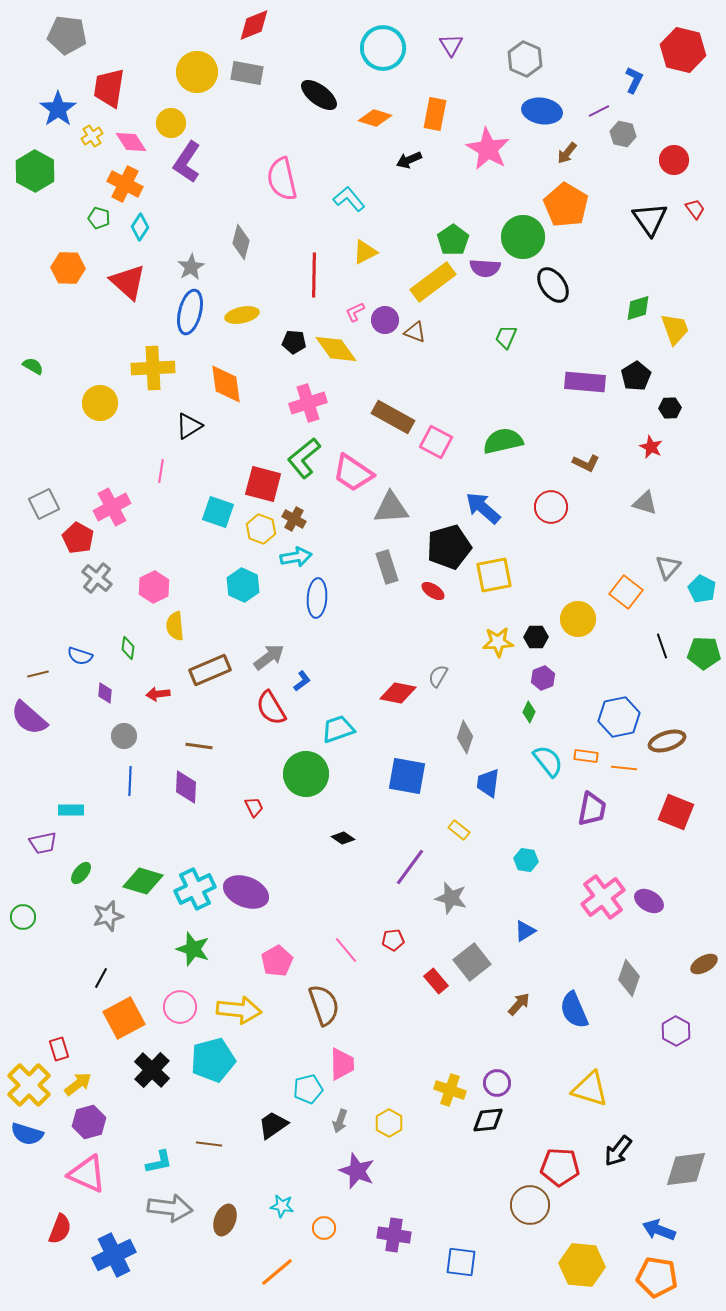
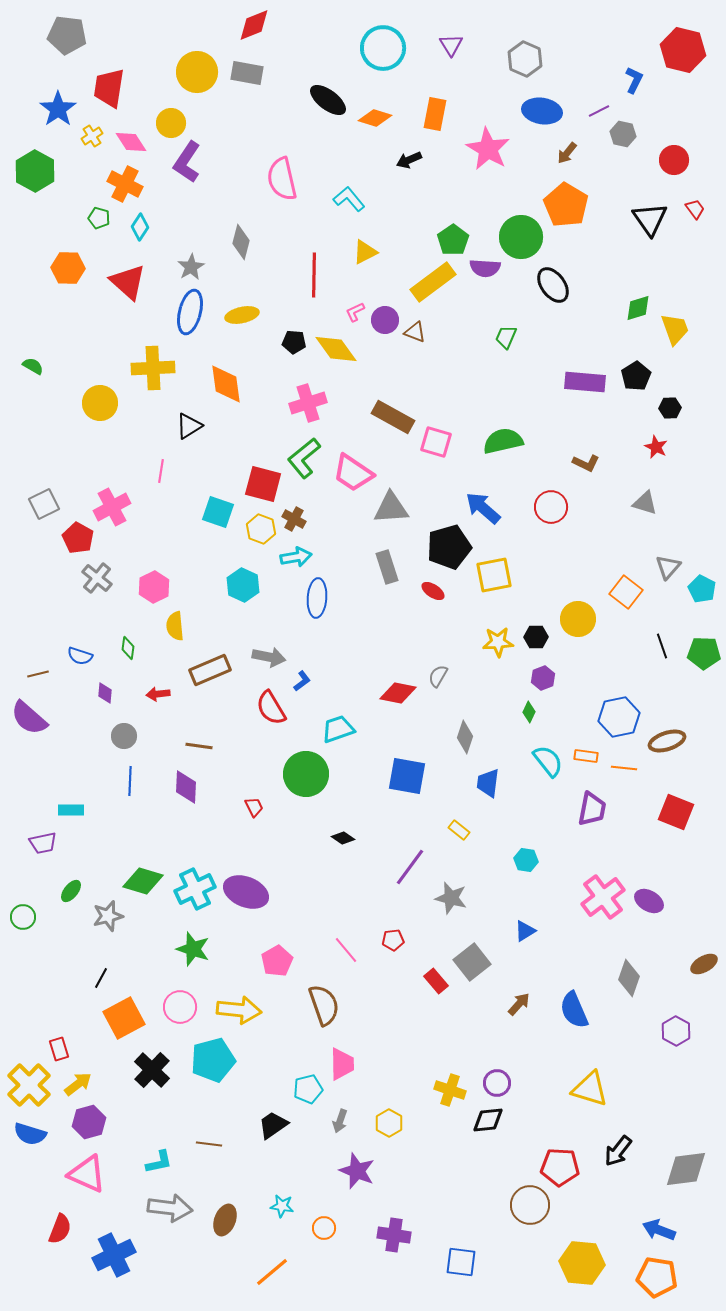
black ellipse at (319, 95): moved 9 px right, 5 px down
green circle at (523, 237): moved 2 px left
pink square at (436, 442): rotated 12 degrees counterclockwise
red star at (651, 447): moved 5 px right
gray arrow at (269, 657): rotated 48 degrees clockwise
green ellipse at (81, 873): moved 10 px left, 18 px down
blue semicircle at (27, 1134): moved 3 px right
yellow hexagon at (582, 1265): moved 2 px up
orange line at (277, 1272): moved 5 px left
